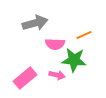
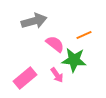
gray arrow: moved 1 px left, 2 px up
pink semicircle: rotated 144 degrees counterclockwise
pink arrow: rotated 42 degrees clockwise
